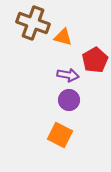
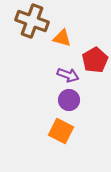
brown cross: moved 1 px left, 2 px up
orange triangle: moved 1 px left, 1 px down
purple arrow: rotated 10 degrees clockwise
orange square: moved 1 px right, 4 px up
